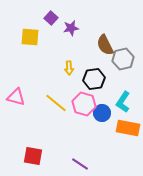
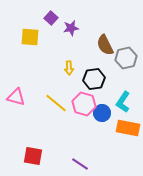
gray hexagon: moved 3 px right, 1 px up
